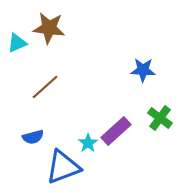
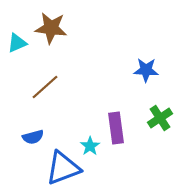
brown star: moved 2 px right
blue star: moved 3 px right
green cross: rotated 20 degrees clockwise
purple rectangle: moved 3 px up; rotated 56 degrees counterclockwise
cyan star: moved 2 px right, 3 px down
blue triangle: moved 1 px down
